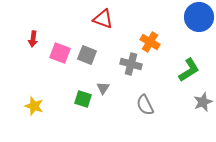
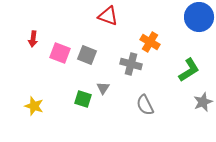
red triangle: moved 5 px right, 3 px up
